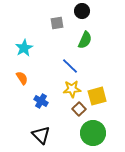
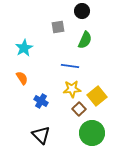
gray square: moved 1 px right, 4 px down
blue line: rotated 36 degrees counterclockwise
yellow square: rotated 24 degrees counterclockwise
green circle: moved 1 px left
